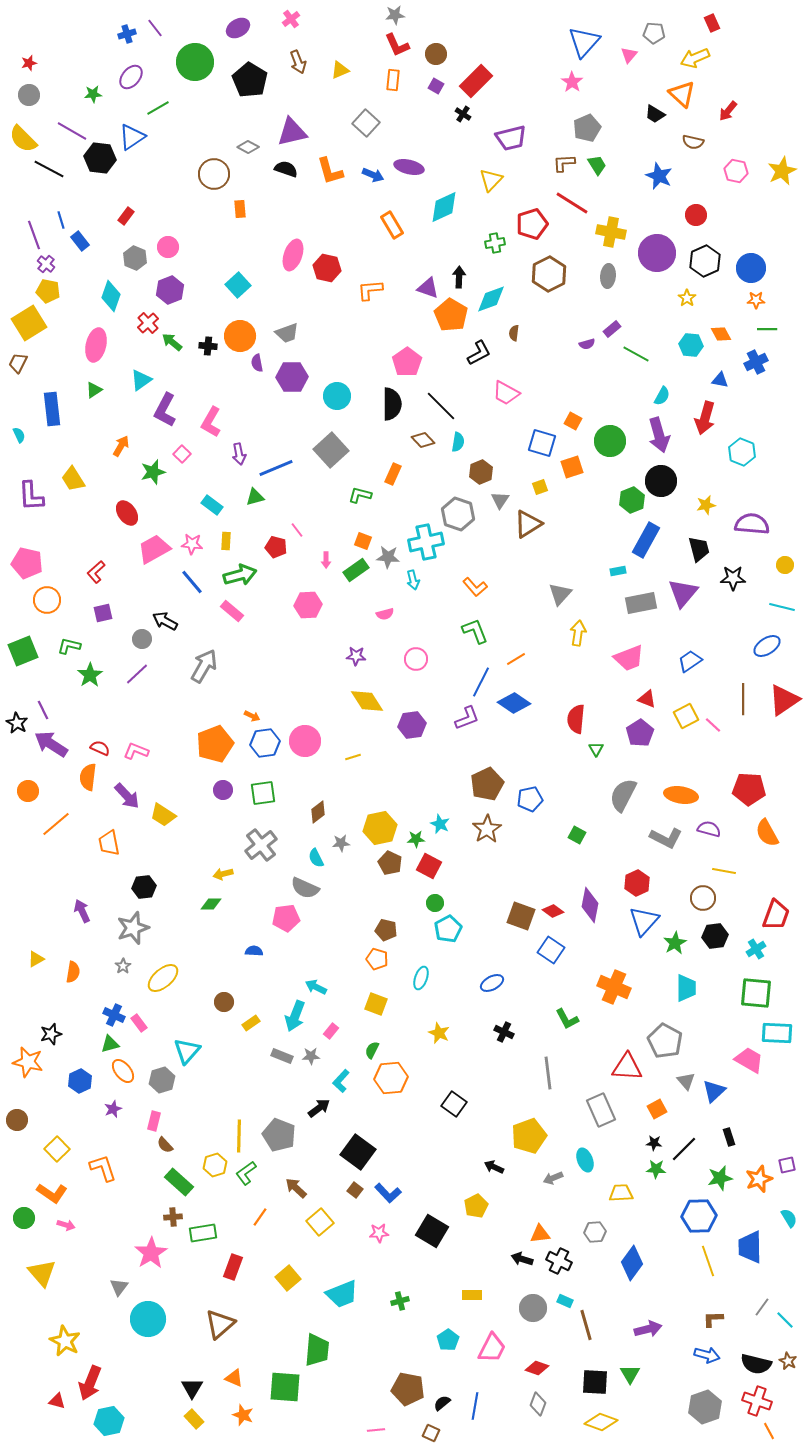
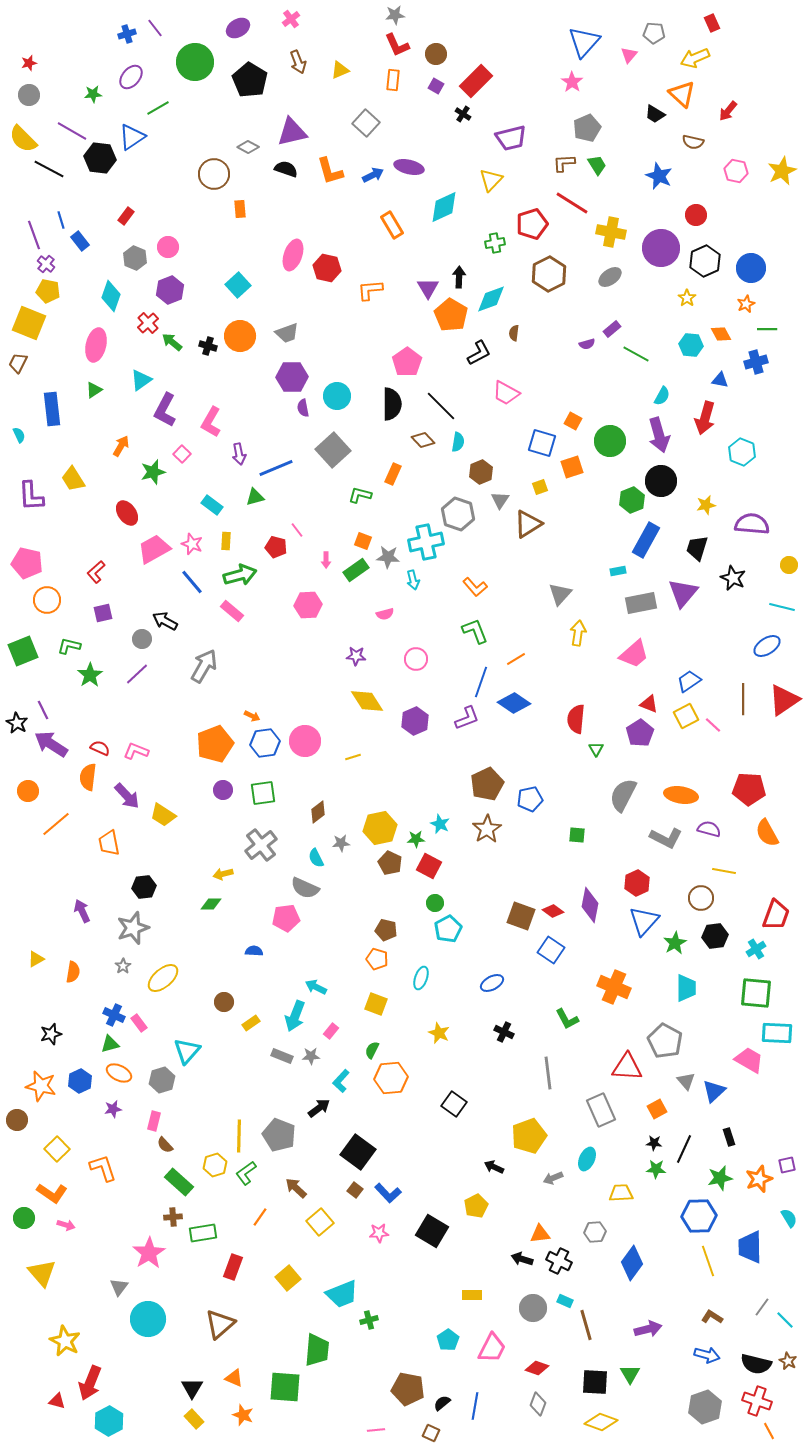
blue arrow at (373, 175): rotated 50 degrees counterclockwise
purple circle at (657, 253): moved 4 px right, 5 px up
gray ellipse at (608, 276): moved 2 px right, 1 px down; rotated 50 degrees clockwise
purple triangle at (428, 288): rotated 40 degrees clockwise
orange star at (756, 300): moved 10 px left, 4 px down; rotated 24 degrees counterclockwise
yellow square at (29, 323): rotated 36 degrees counterclockwise
black cross at (208, 346): rotated 12 degrees clockwise
blue cross at (756, 362): rotated 10 degrees clockwise
purple semicircle at (257, 363): moved 46 px right, 45 px down
gray square at (331, 450): moved 2 px right
pink star at (192, 544): rotated 15 degrees clockwise
black trapezoid at (699, 549): moved 2 px left, 1 px up; rotated 148 degrees counterclockwise
yellow circle at (785, 565): moved 4 px right
black star at (733, 578): rotated 25 degrees clockwise
pink trapezoid at (629, 658): moved 5 px right, 4 px up; rotated 20 degrees counterclockwise
blue trapezoid at (690, 661): moved 1 px left, 20 px down
blue line at (481, 682): rotated 8 degrees counterclockwise
red triangle at (647, 699): moved 2 px right, 5 px down
purple hexagon at (412, 725): moved 3 px right, 4 px up; rotated 16 degrees counterclockwise
green square at (577, 835): rotated 24 degrees counterclockwise
brown circle at (703, 898): moved 2 px left
orange star at (28, 1062): moved 13 px right, 24 px down
orange ellipse at (123, 1071): moved 4 px left, 2 px down; rotated 25 degrees counterclockwise
purple star at (113, 1109): rotated 12 degrees clockwise
black line at (684, 1149): rotated 20 degrees counterclockwise
cyan ellipse at (585, 1160): moved 2 px right, 1 px up; rotated 45 degrees clockwise
pink star at (151, 1253): moved 2 px left
green cross at (400, 1301): moved 31 px left, 19 px down
brown L-shape at (713, 1319): moved 1 px left, 2 px up; rotated 35 degrees clockwise
cyan hexagon at (109, 1421): rotated 16 degrees counterclockwise
